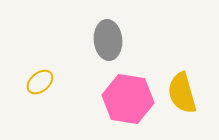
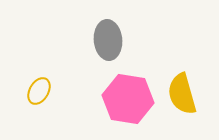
yellow ellipse: moved 1 px left, 9 px down; rotated 20 degrees counterclockwise
yellow semicircle: moved 1 px down
